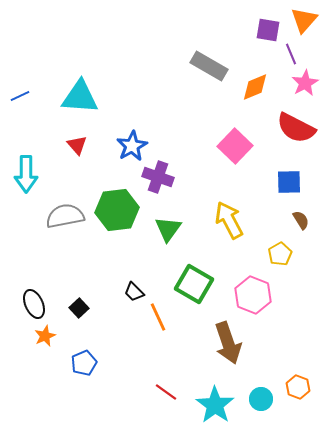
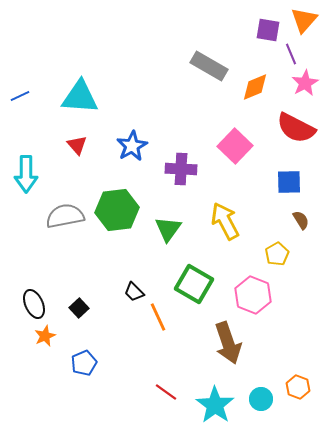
purple cross: moved 23 px right, 8 px up; rotated 16 degrees counterclockwise
yellow arrow: moved 4 px left, 1 px down
yellow pentagon: moved 3 px left
